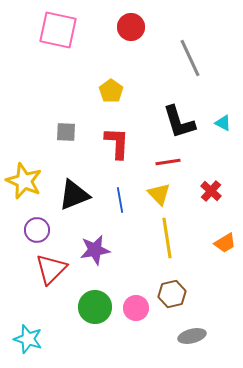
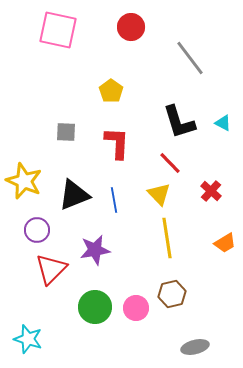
gray line: rotated 12 degrees counterclockwise
red line: moved 2 px right, 1 px down; rotated 55 degrees clockwise
blue line: moved 6 px left
gray ellipse: moved 3 px right, 11 px down
